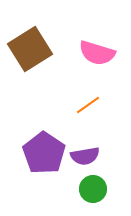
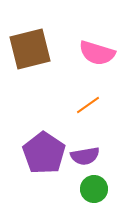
brown square: rotated 18 degrees clockwise
green circle: moved 1 px right
